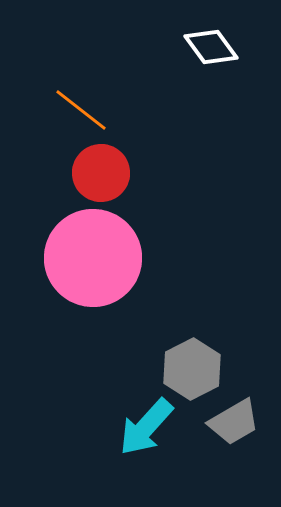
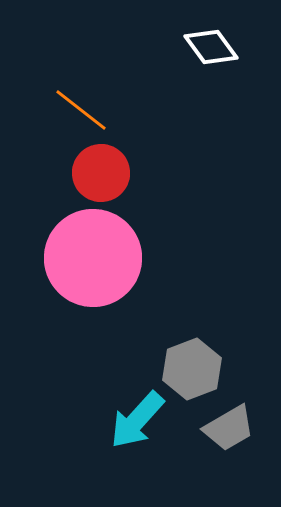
gray hexagon: rotated 6 degrees clockwise
gray trapezoid: moved 5 px left, 6 px down
cyan arrow: moved 9 px left, 7 px up
